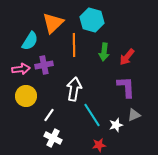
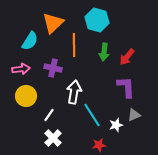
cyan hexagon: moved 5 px right
purple cross: moved 9 px right, 3 px down; rotated 24 degrees clockwise
white arrow: moved 3 px down
white cross: rotated 18 degrees clockwise
